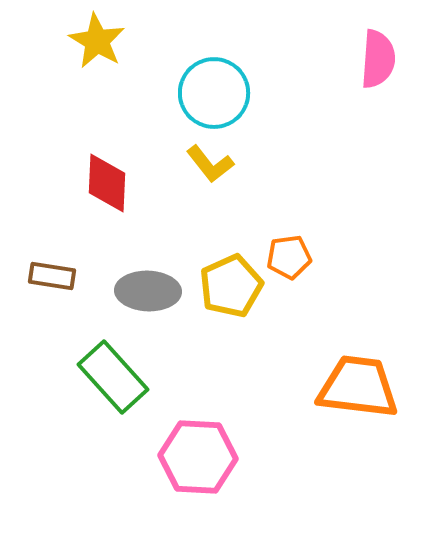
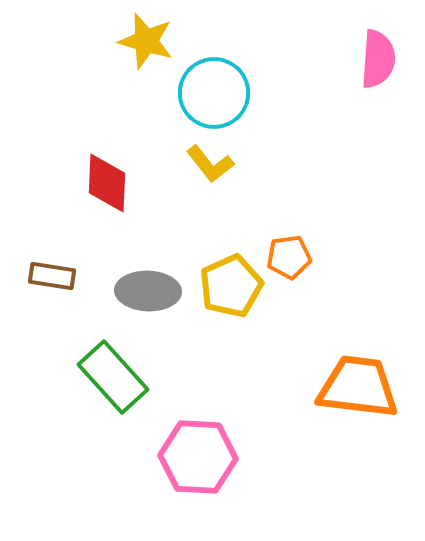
yellow star: moved 49 px right; rotated 14 degrees counterclockwise
